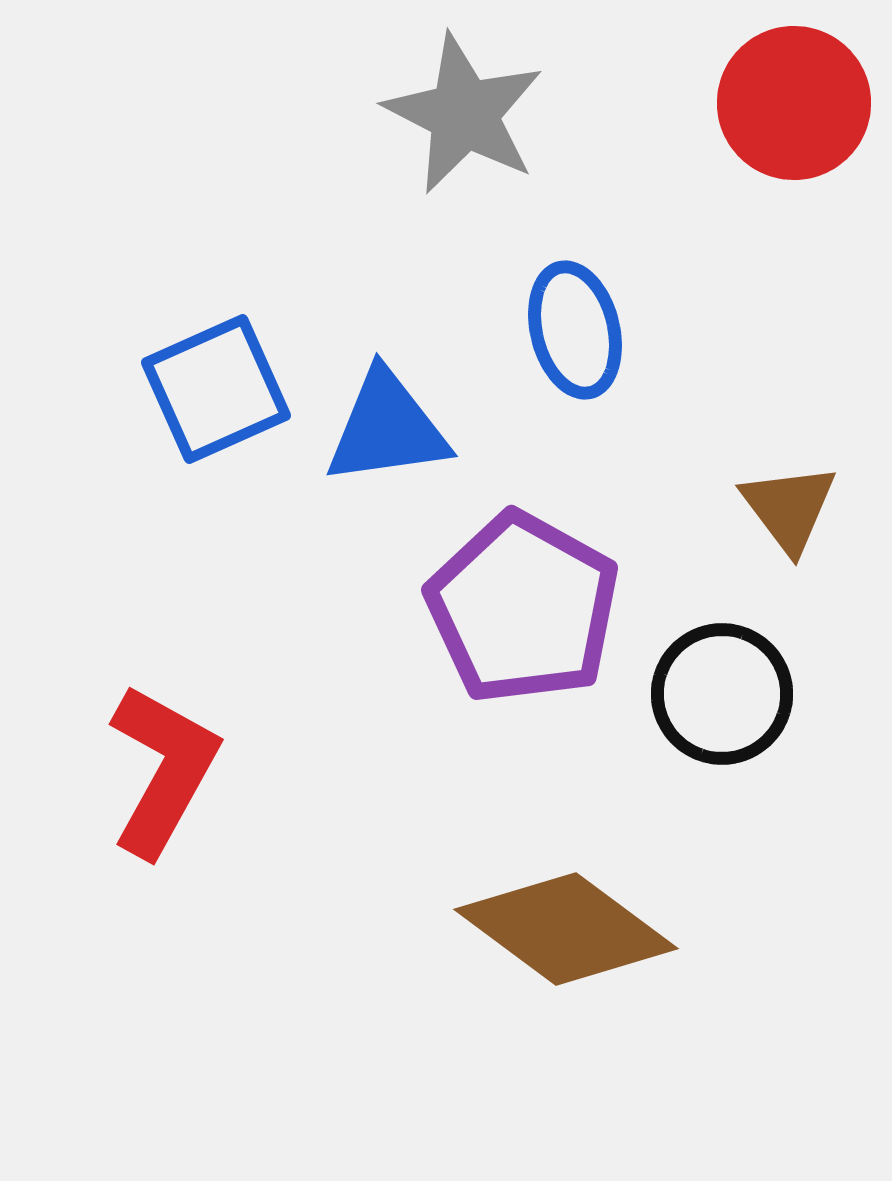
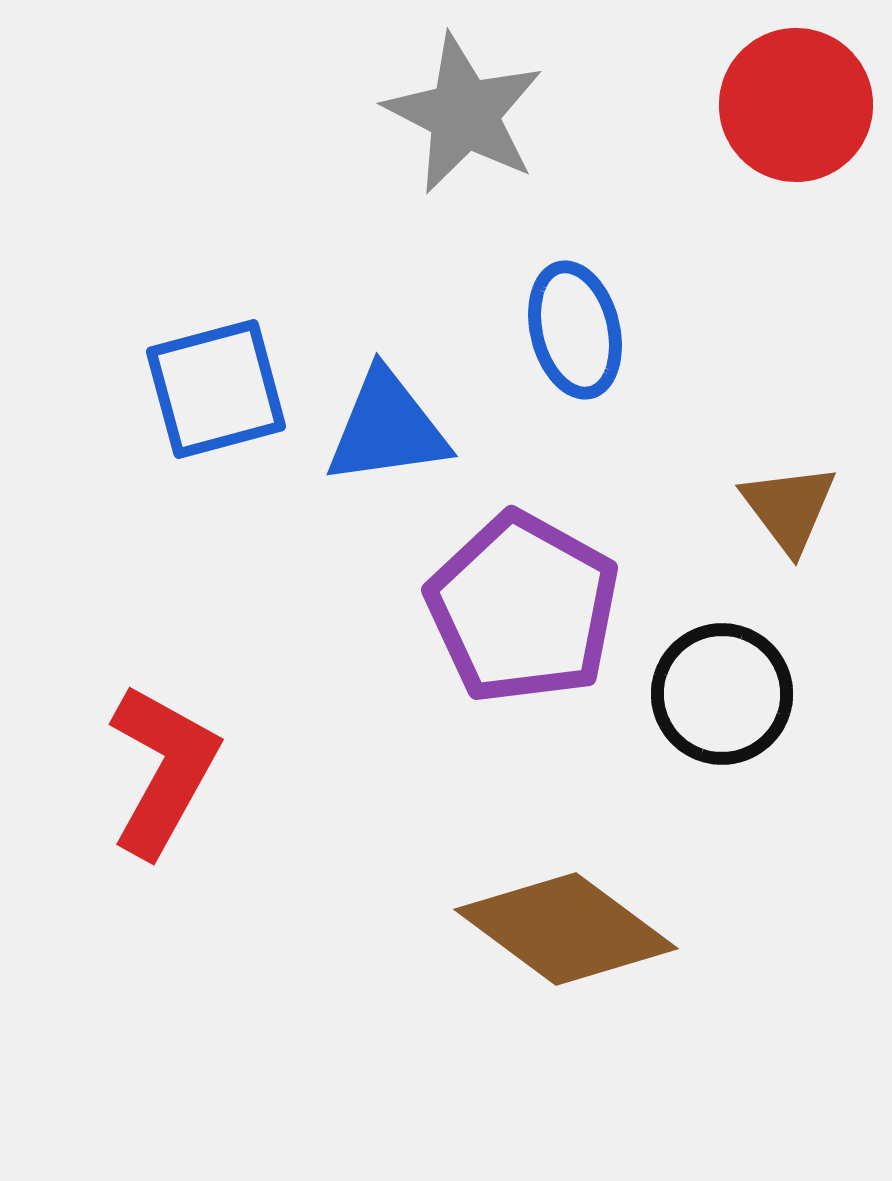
red circle: moved 2 px right, 2 px down
blue square: rotated 9 degrees clockwise
